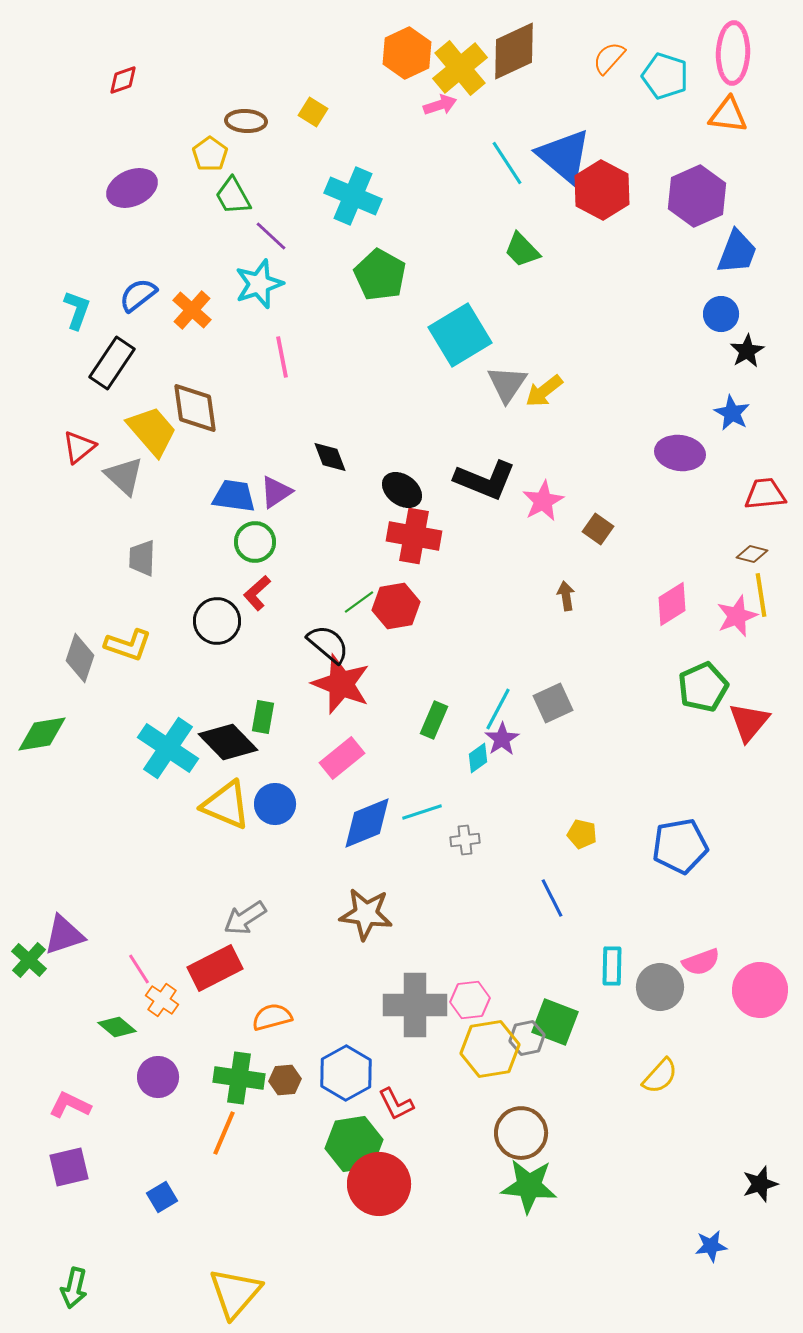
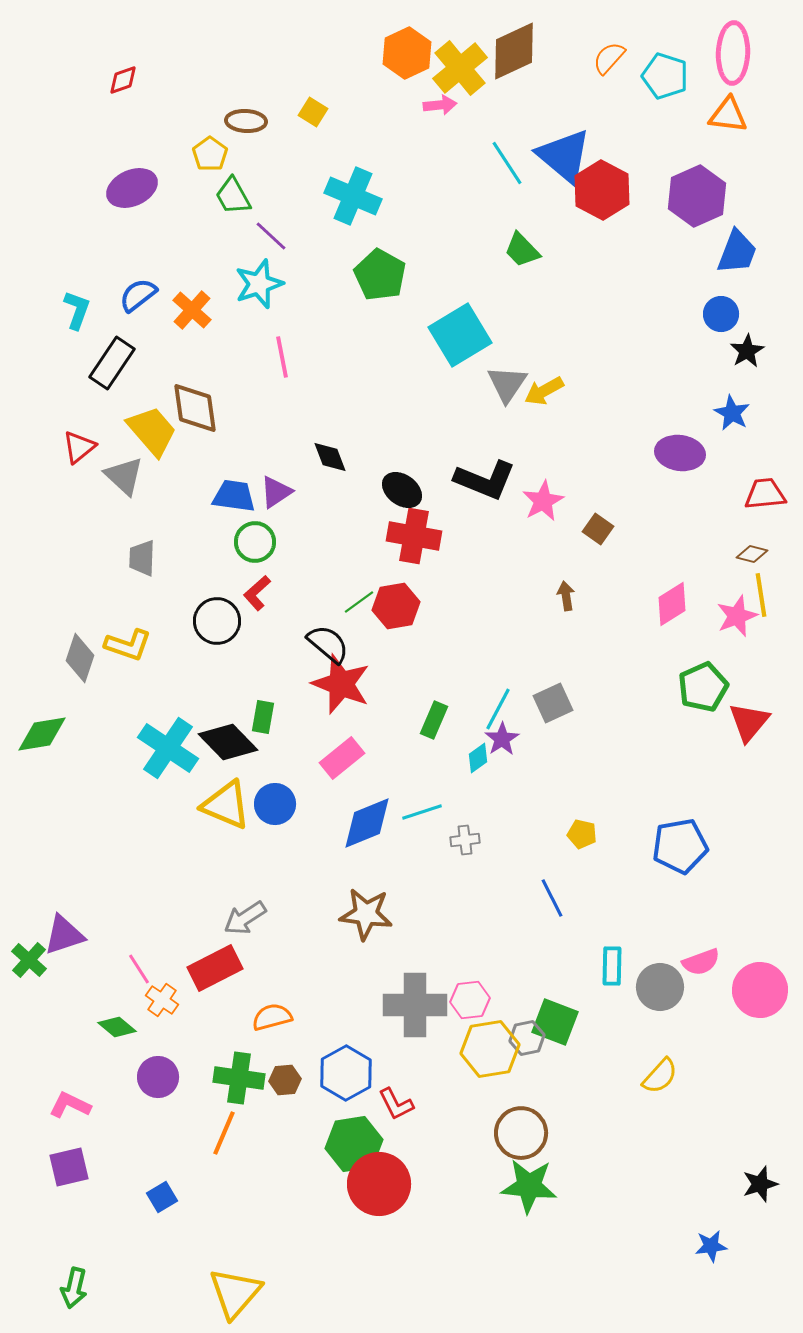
pink arrow at (440, 105): rotated 12 degrees clockwise
yellow arrow at (544, 391): rotated 9 degrees clockwise
